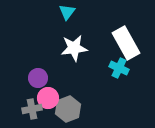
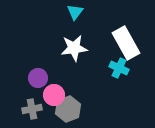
cyan triangle: moved 8 px right
pink circle: moved 6 px right, 3 px up
